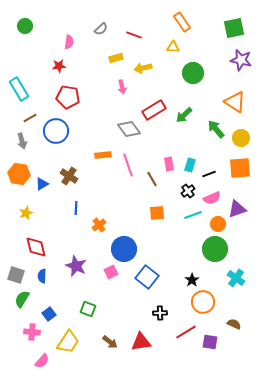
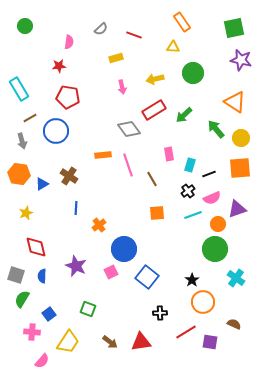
yellow arrow at (143, 68): moved 12 px right, 11 px down
pink rectangle at (169, 164): moved 10 px up
